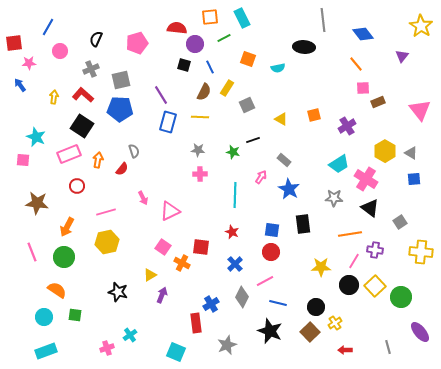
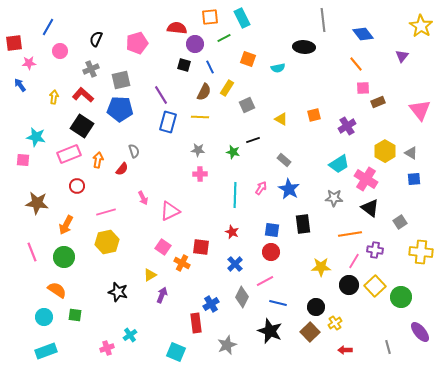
cyan star at (36, 137): rotated 12 degrees counterclockwise
pink arrow at (261, 177): moved 11 px down
orange arrow at (67, 227): moved 1 px left, 2 px up
